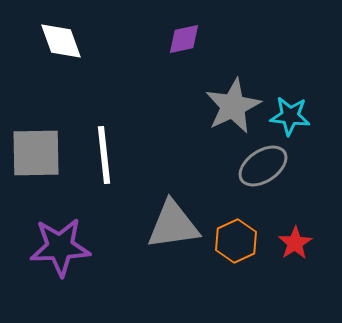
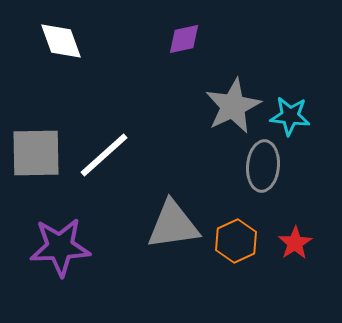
white line: rotated 54 degrees clockwise
gray ellipse: rotated 51 degrees counterclockwise
